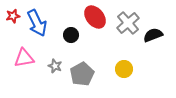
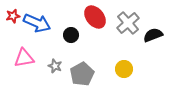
blue arrow: rotated 40 degrees counterclockwise
